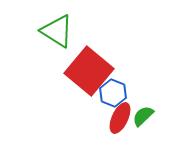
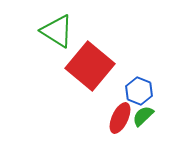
red square: moved 1 px right, 5 px up
blue hexagon: moved 26 px right, 2 px up
